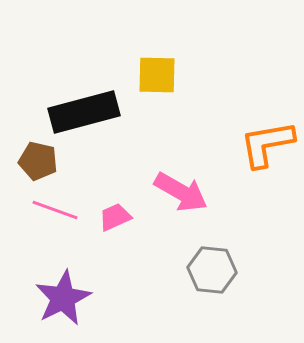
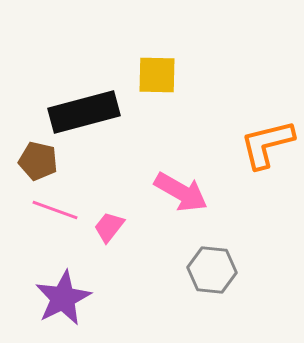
orange L-shape: rotated 4 degrees counterclockwise
pink trapezoid: moved 6 px left, 10 px down; rotated 28 degrees counterclockwise
